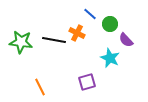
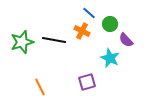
blue line: moved 1 px left, 1 px up
orange cross: moved 5 px right, 2 px up
green star: moved 1 px right; rotated 25 degrees counterclockwise
